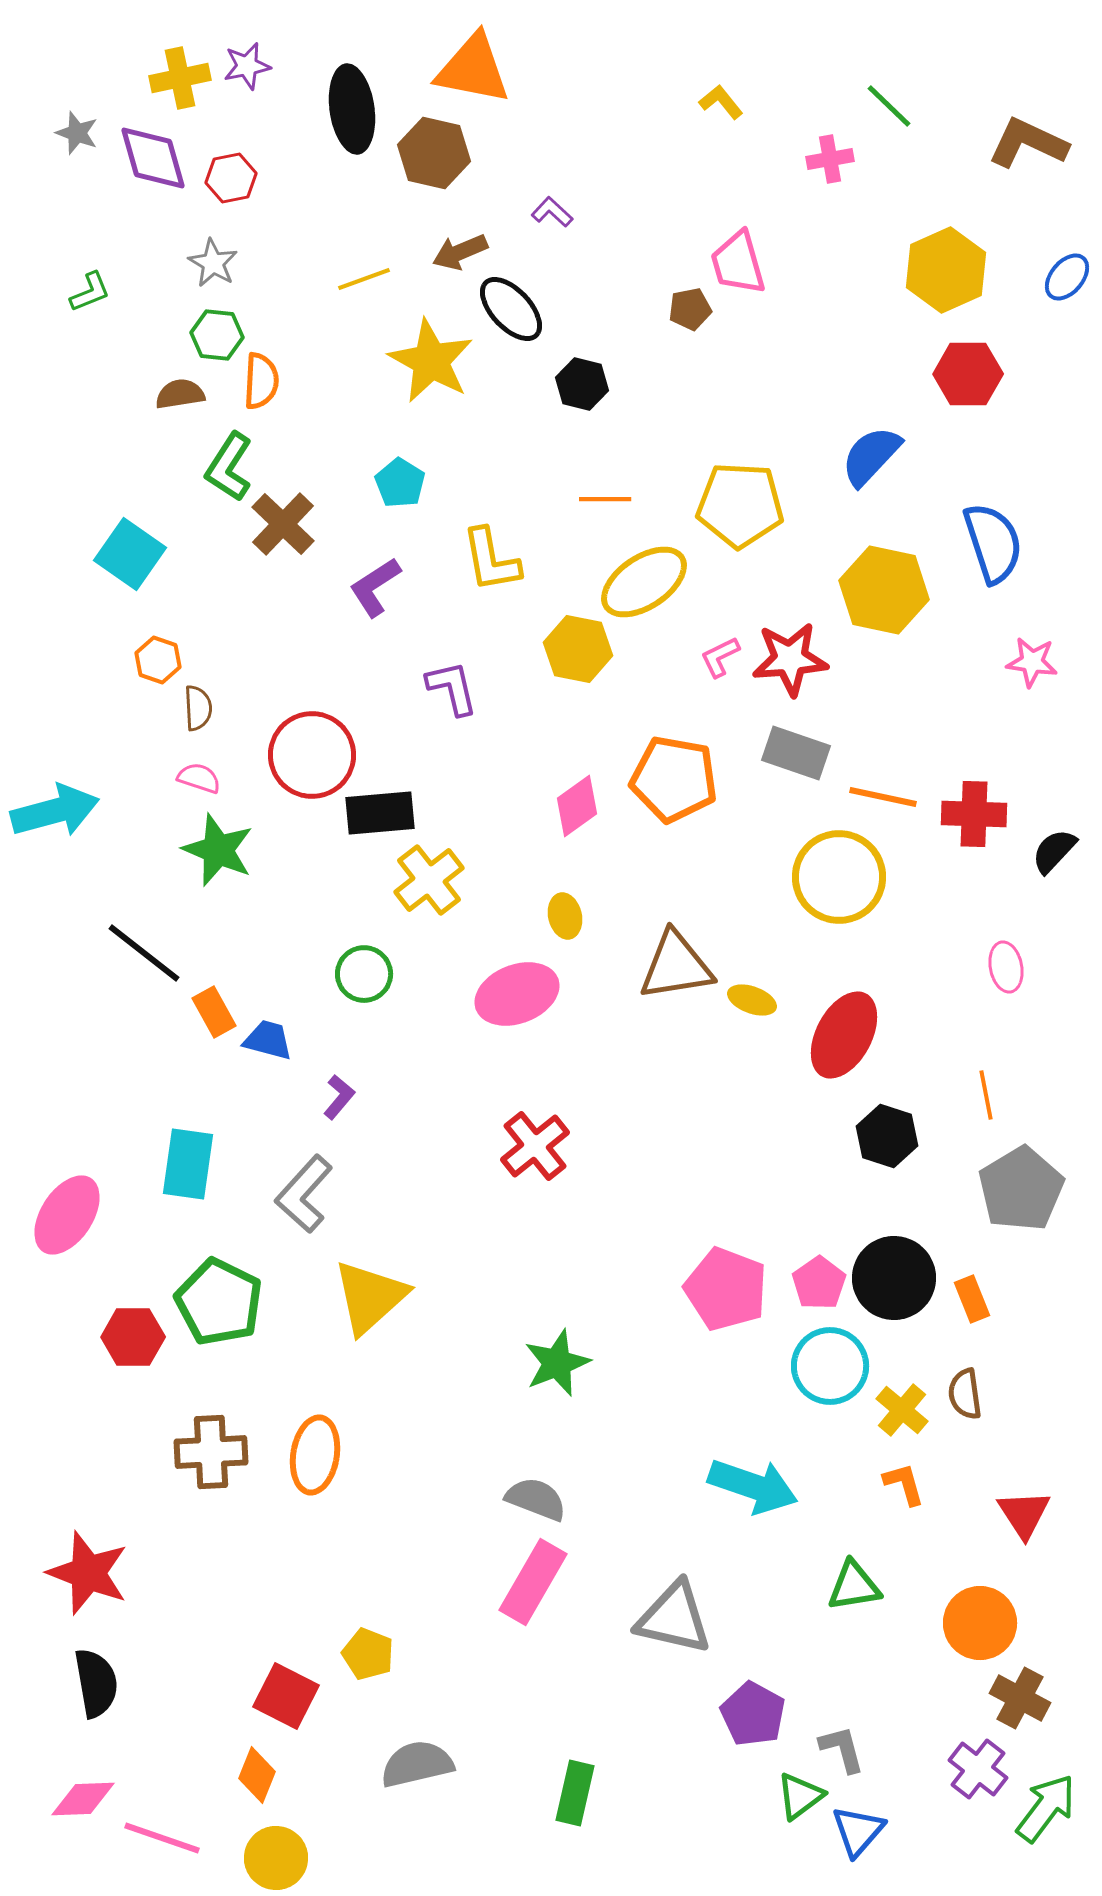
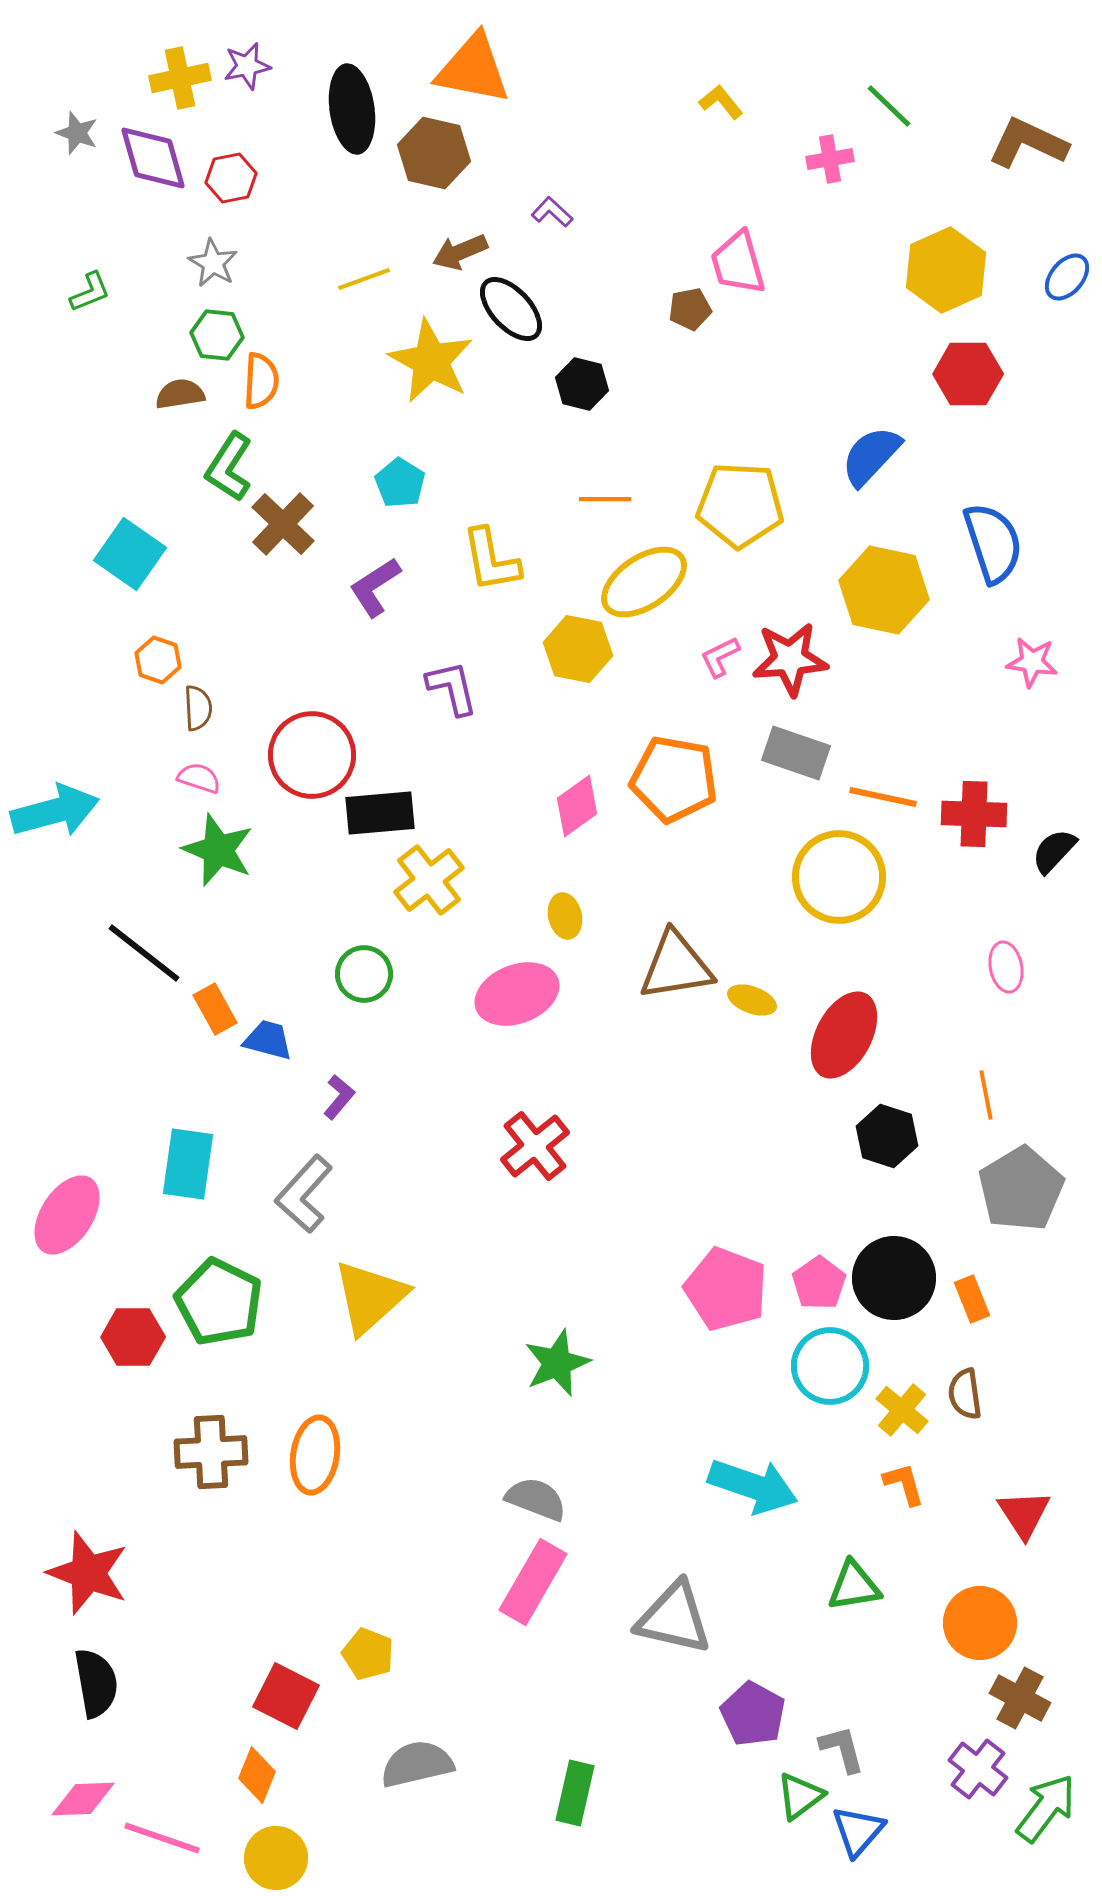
orange rectangle at (214, 1012): moved 1 px right, 3 px up
